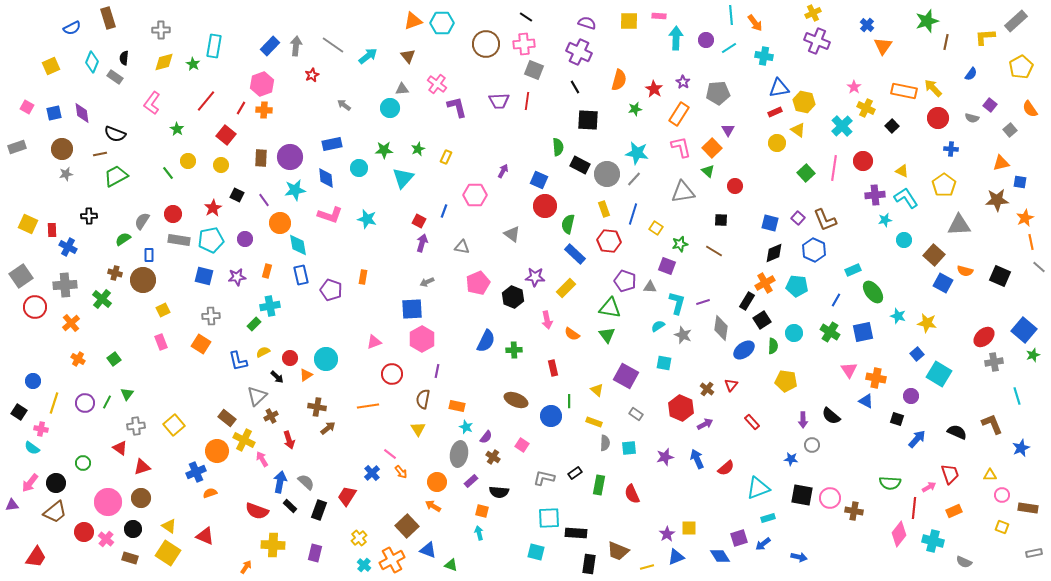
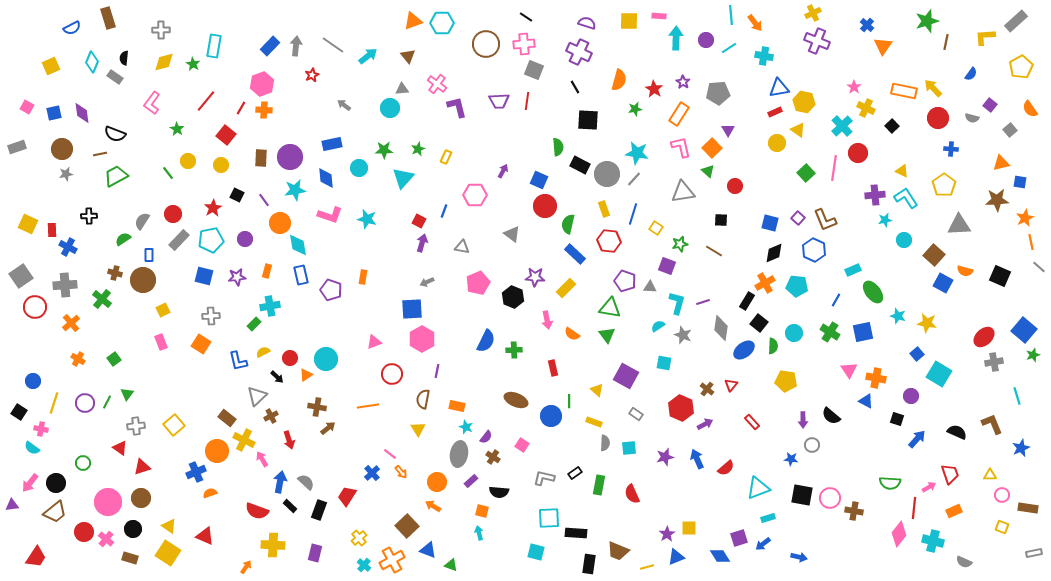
red circle at (863, 161): moved 5 px left, 8 px up
gray rectangle at (179, 240): rotated 55 degrees counterclockwise
black square at (762, 320): moved 3 px left, 3 px down; rotated 18 degrees counterclockwise
